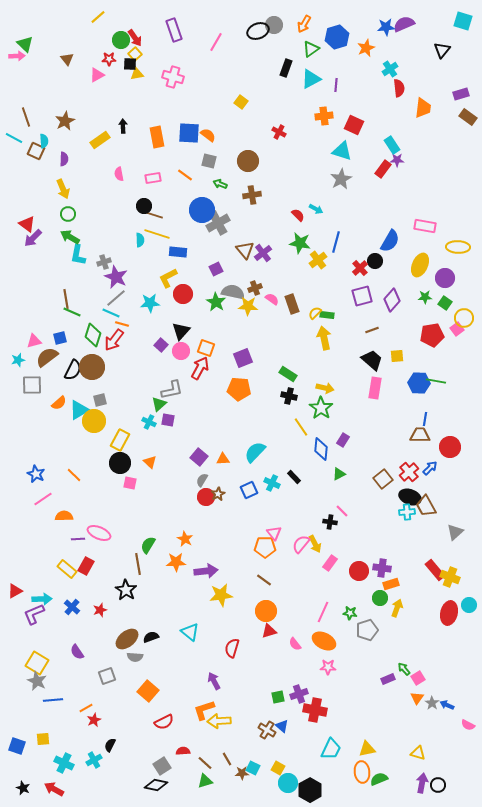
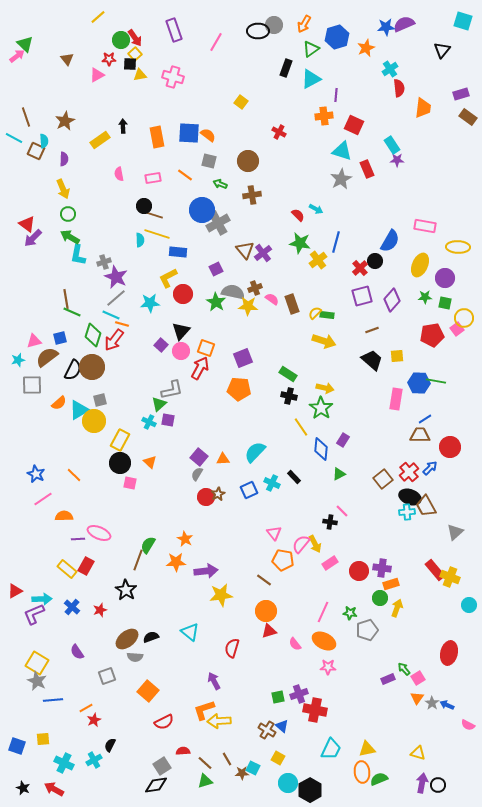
black ellipse at (258, 31): rotated 20 degrees clockwise
pink arrow at (17, 56): rotated 35 degrees counterclockwise
yellow triangle at (137, 74): moved 3 px right, 1 px down
purple line at (336, 85): moved 10 px down
red rectangle at (383, 169): moved 16 px left; rotated 60 degrees counterclockwise
green square at (445, 303): rotated 24 degrees counterclockwise
cyan line at (111, 313): moved 2 px down
yellow arrow at (324, 338): moved 3 px down; rotated 120 degrees clockwise
pink rectangle at (375, 388): moved 21 px right, 11 px down
blue line at (425, 419): rotated 48 degrees clockwise
gray semicircle at (202, 480): moved 5 px left, 6 px up
orange pentagon at (265, 547): moved 18 px right, 13 px down; rotated 10 degrees clockwise
pink rectangle at (330, 563): rotated 21 degrees clockwise
brown line at (138, 564): moved 4 px up; rotated 30 degrees clockwise
red ellipse at (449, 613): moved 40 px down
yellow square at (278, 768): moved 10 px up
black diamond at (156, 785): rotated 20 degrees counterclockwise
